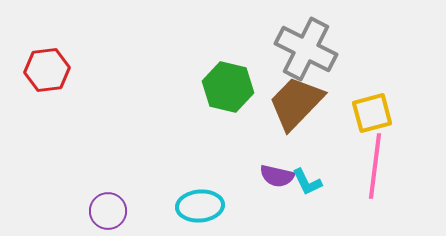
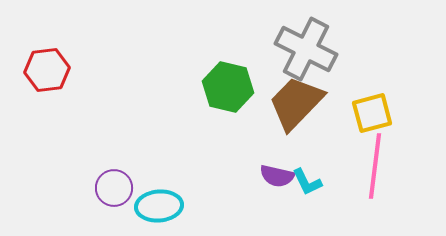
cyan ellipse: moved 41 px left
purple circle: moved 6 px right, 23 px up
